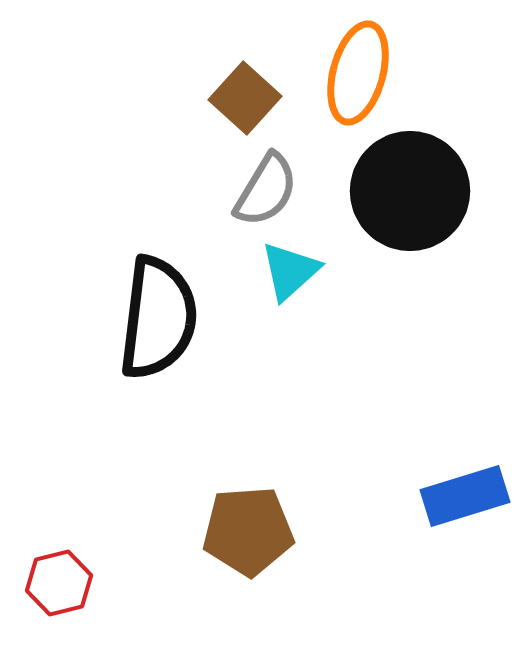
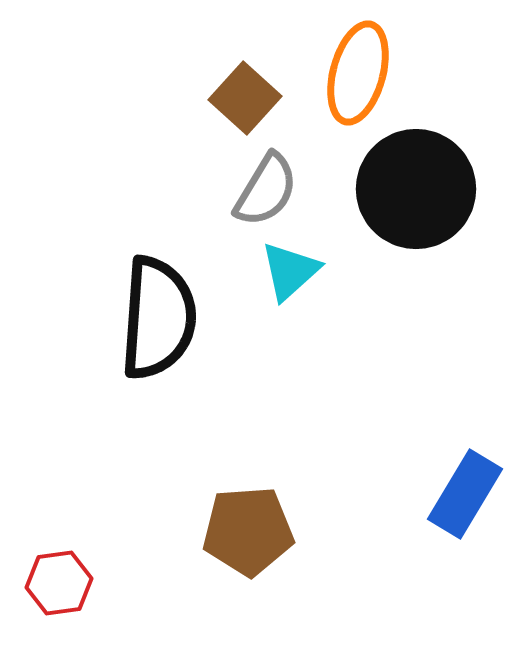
black circle: moved 6 px right, 2 px up
black semicircle: rotated 3 degrees counterclockwise
blue rectangle: moved 2 px up; rotated 42 degrees counterclockwise
red hexagon: rotated 6 degrees clockwise
